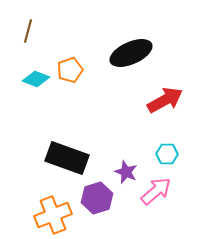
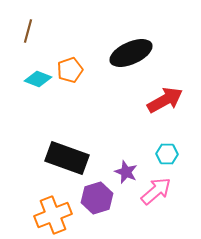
cyan diamond: moved 2 px right
